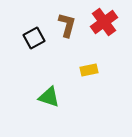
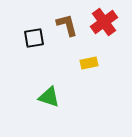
brown L-shape: rotated 30 degrees counterclockwise
black square: rotated 20 degrees clockwise
yellow rectangle: moved 7 px up
